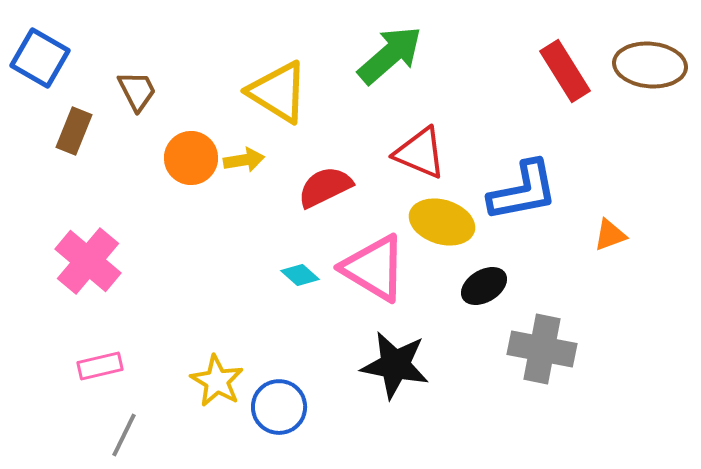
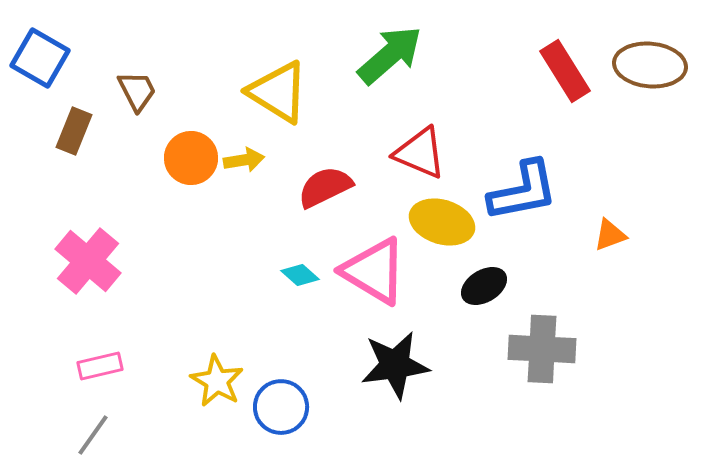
pink triangle: moved 3 px down
gray cross: rotated 8 degrees counterclockwise
black star: rotated 18 degrees counterclockwise
blue circle: moved 2 px right
gray line: moved 31 px left; rotated 9 degrees clockwise
